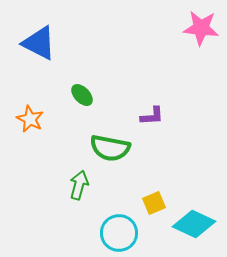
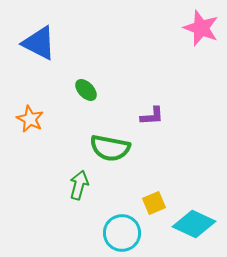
pink star: rotated 15 degrees clockwise
green ellipse: moved 4 px right, 5 px up
cyan circle: moved 3 px right
